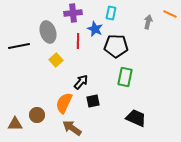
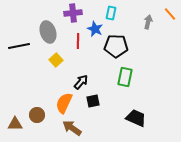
orange line: rotated 24 degrees clockwise
